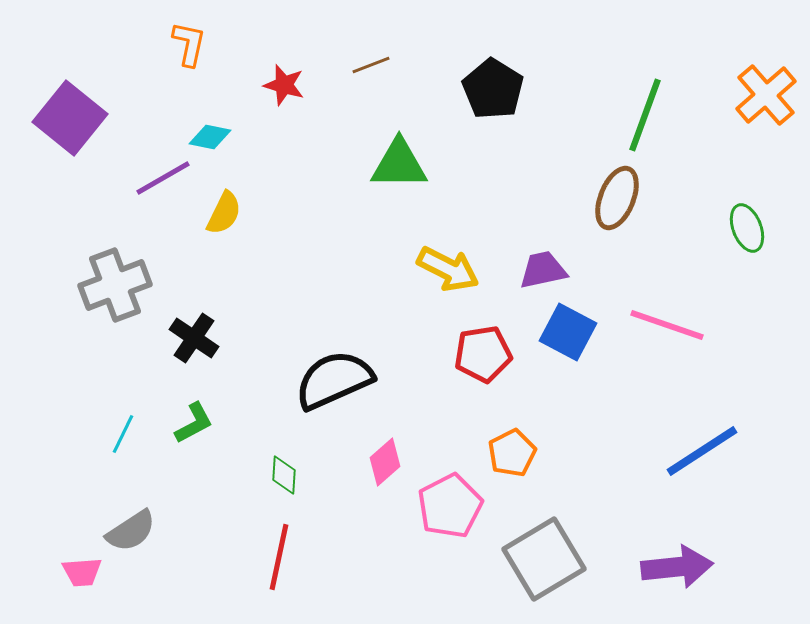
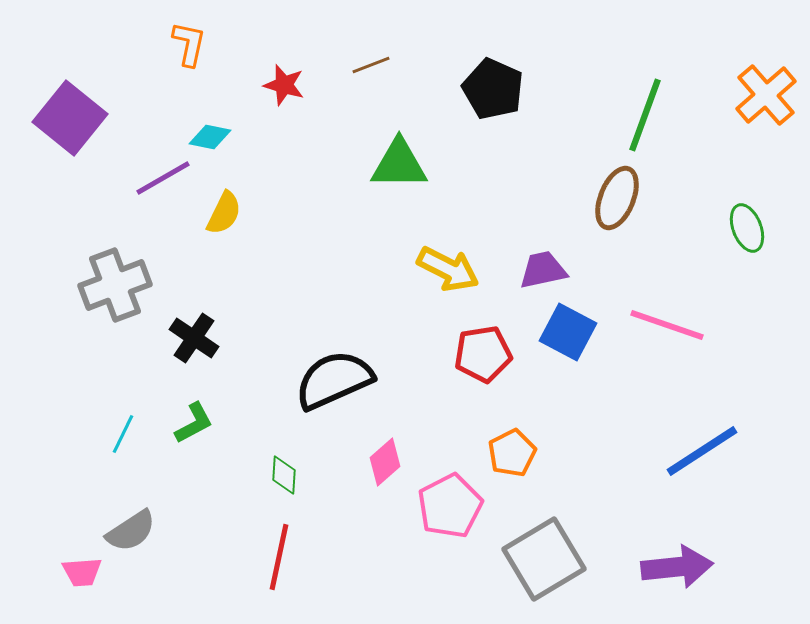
black pentagon: rotated 8 degrees counterclockwise
